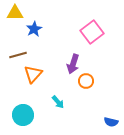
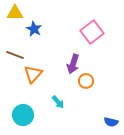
blue star: rotated 14 degrees counterclockwise
brown line: moved 3 px left; rotated 36 degrees clockwise
